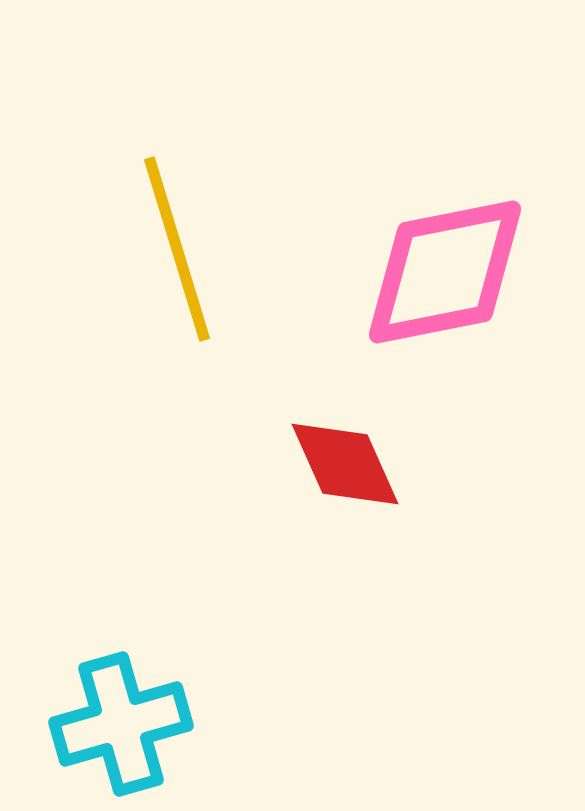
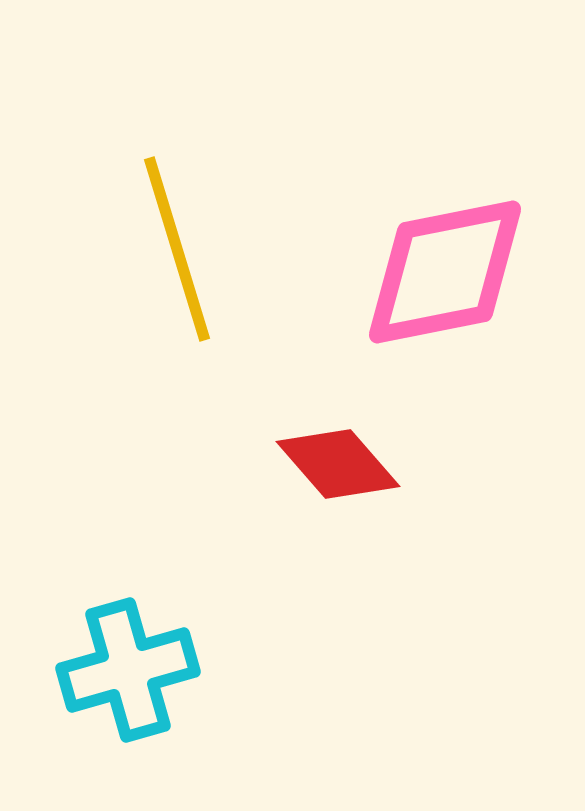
red diamond: moved 7 px left; rotated 17 degrees counterclockwise
cyan cross: moved 7 px right, 54 px up
